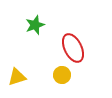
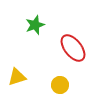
red ellipse: rotated 12 degrees counterclockwise
yellow circle: moved 2 px left, 10 px down
